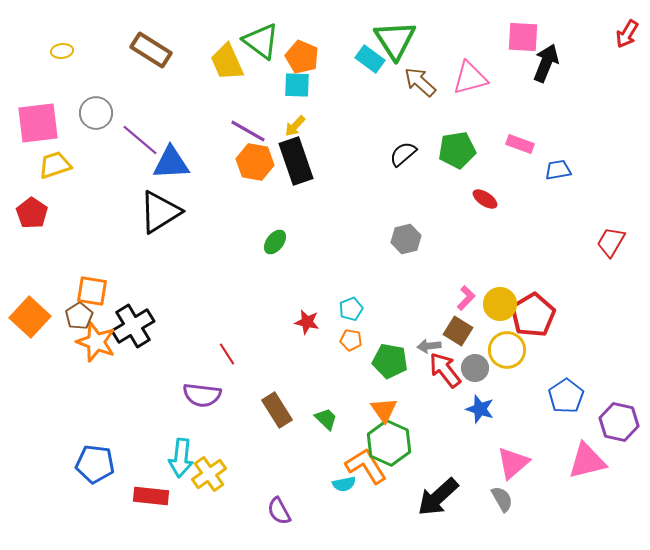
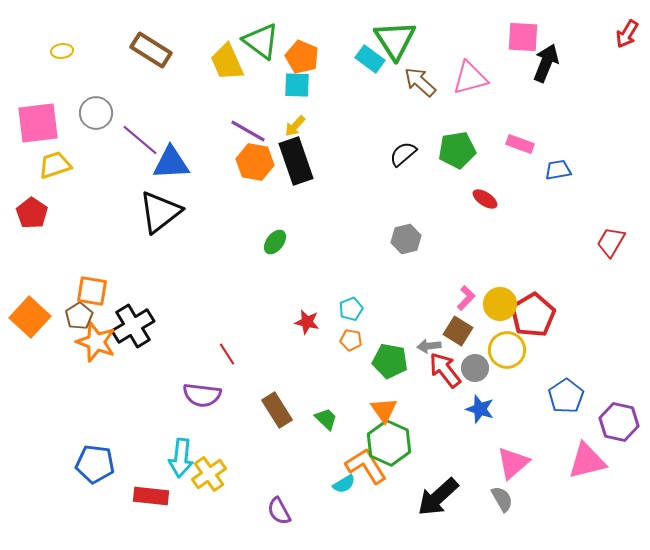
black triangle at (160, 212): rotated 6 degrees counterclockwise
cyan semicircle at (344, 484): rotated 20 degrees counterclockwise
